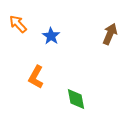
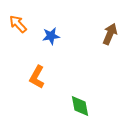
blue star: rotated 30 degrees clockwise
orange L-shape: moved 1 px right
green diamond: moved 4 px right, 7 px down
